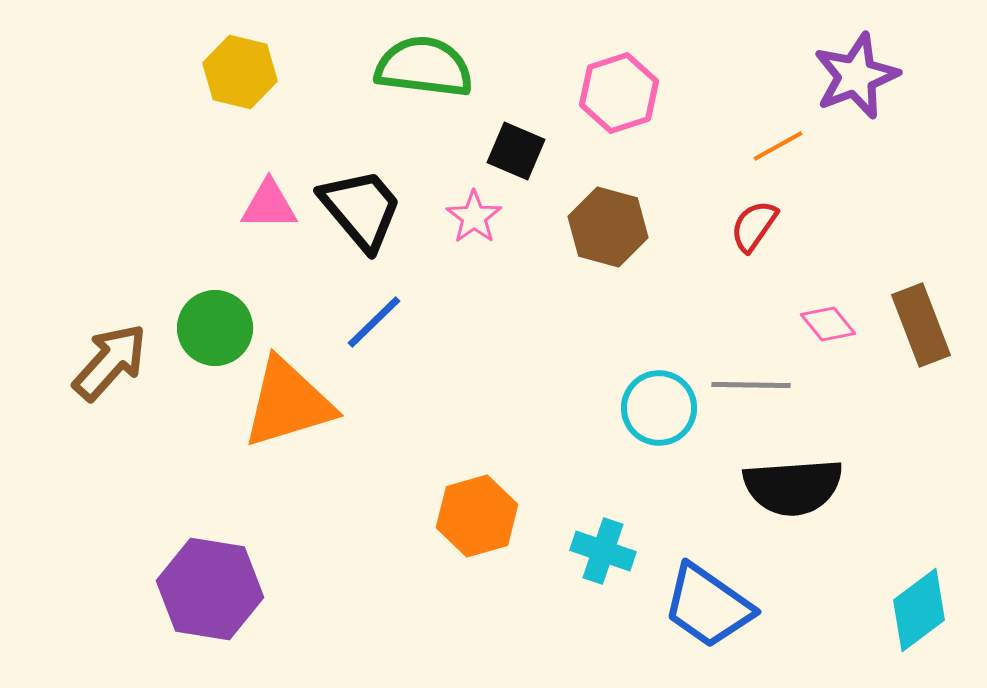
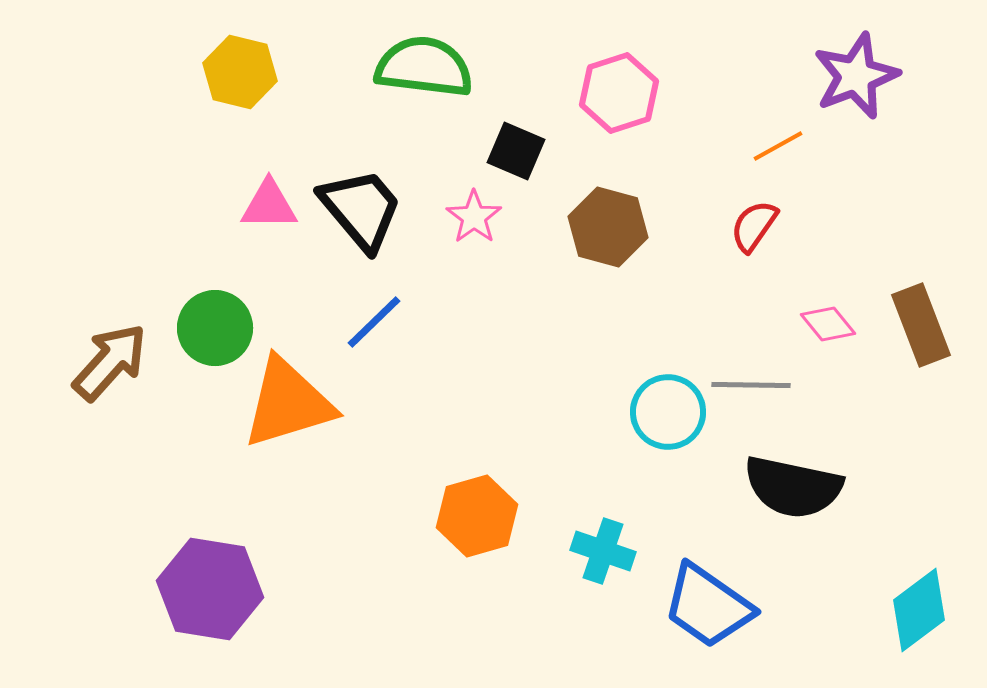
cyan circle: moved 9 px right, 4 px down
black semicircle: rotated 16 degrees clockwise
